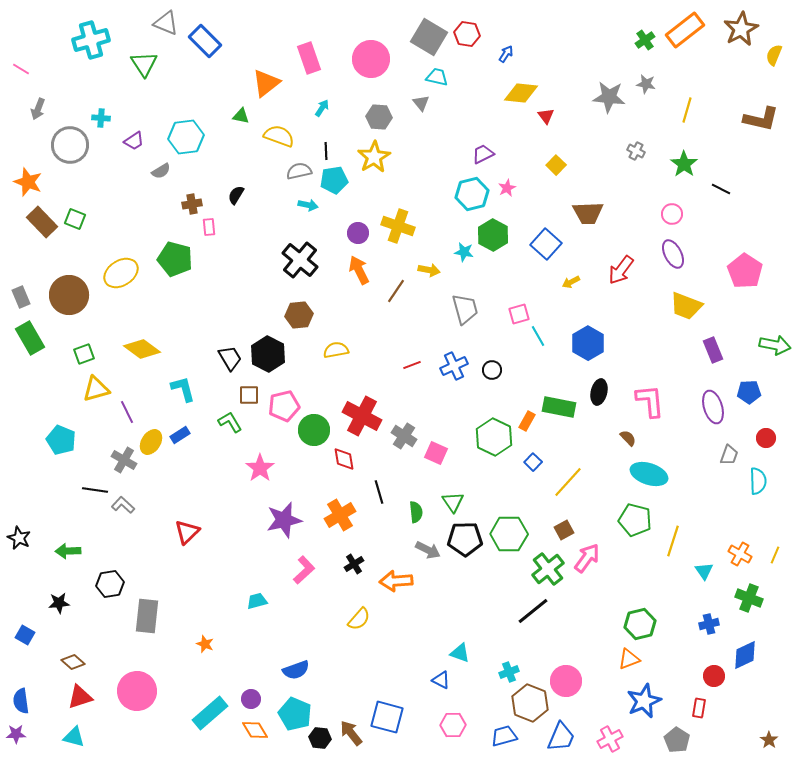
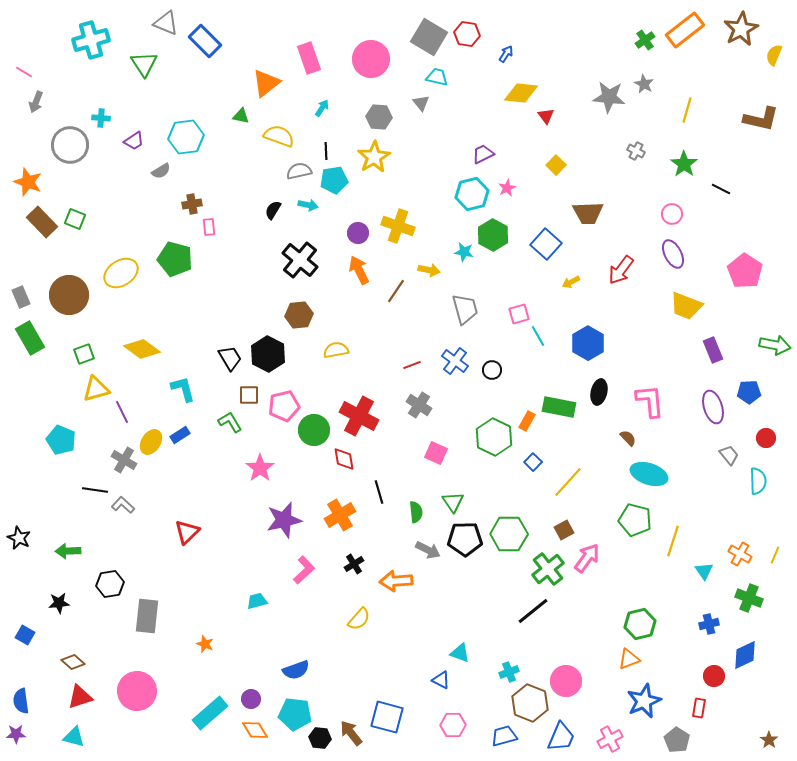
pink line at (21, 69): moved 3 px right, 3 px down
gray star at (646, 84): moved 2 px left; rotated 18 degrees clockwise
gray arrow at (38, 109): moved 2 px left, 7 px up
black semicircle at (236, 195): moved 37 px right, 15 px down
blue cross at (454, 366): moved 1 px right, 5 px up; rotated 28 degrees counterclockwise
purple line at (127, 412): moved 5 px left
red cross at (362, 416): moved 3 px left
gray cross at (404, 436): moved 15 px right, 31 px up
gray trapezoid at (729, 455): rotated 60 degrees counterclockwise
cyan pentagon at (295, 714): rotated 16 degrees counterclockwise
